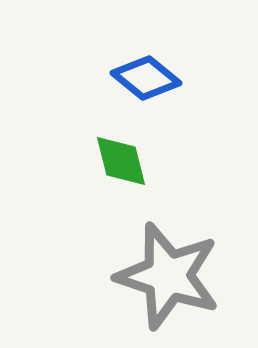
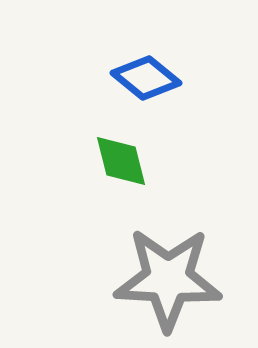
gray star: moved 3 px down; rotated 15 degrees counterclockwise
